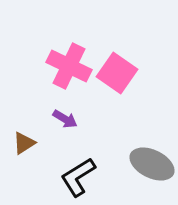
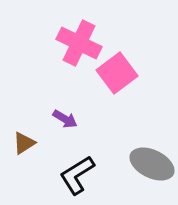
pink cross: moved 10 px right, 23 px up
pink square: rotated 18 degrees clockwise
black L-shape: moved 1 px left, 2 px up
